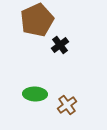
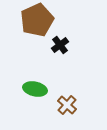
green ellipse: moved 5 px up; rotated 10 degrees clockwise
brown cross: rotated 12 degrees counterclockwise
